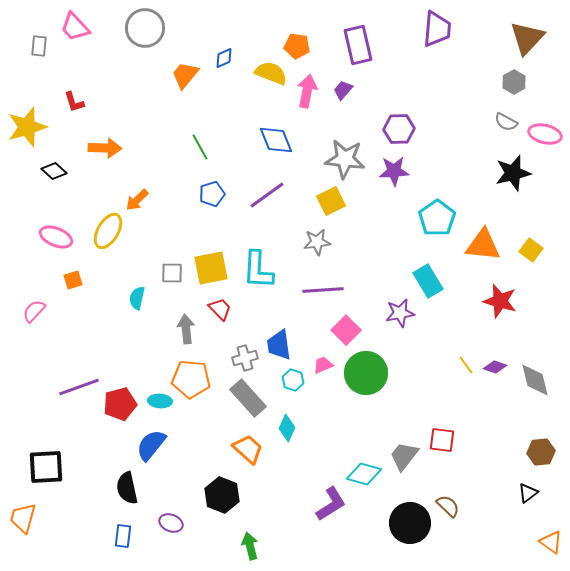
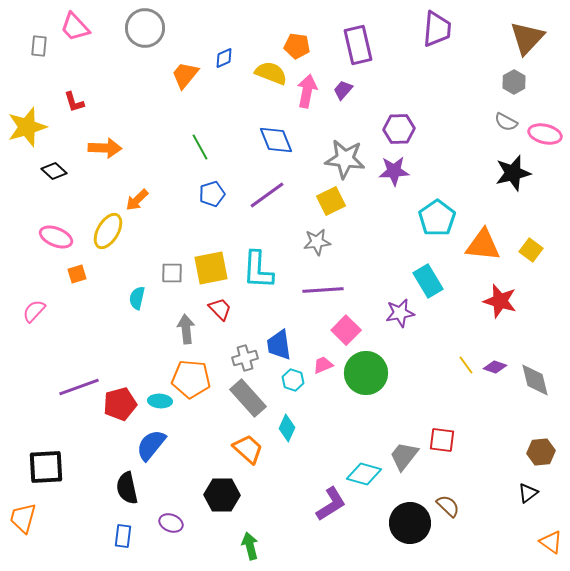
orange square at (73, 280): moved 4 px right, 6 px up
black hexagon at (222, 495): rotated 20 degrees counterclockwise
